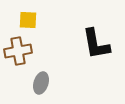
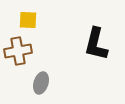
black L-shape: rotated 24 degrees clockwise
